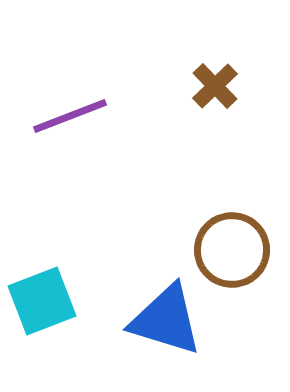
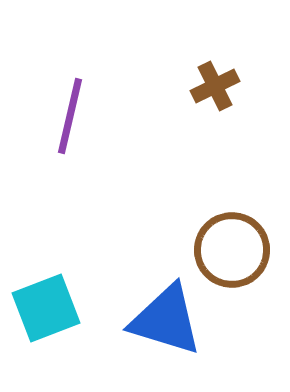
brown cross: rotated 18 degrees clockwise
purple line: rotated 56 degrees counterclockwise
cyan square: moved 4 px right, 7 px down
